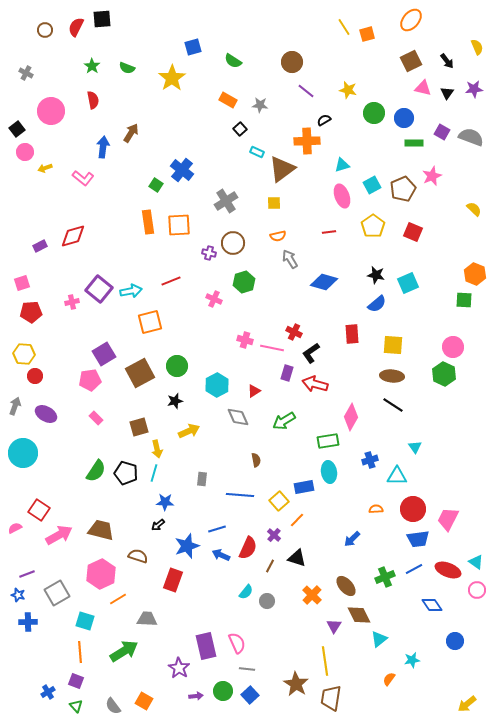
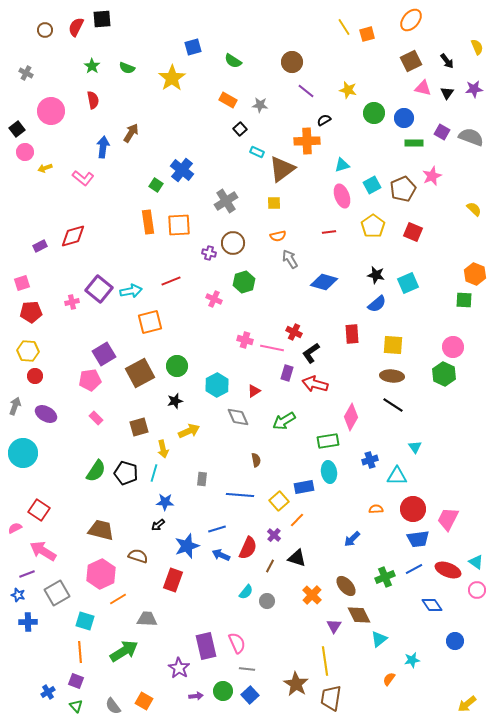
yellow hexagon at (24, 354): moved 4 px right, 3 px up
yellow arrow at (157, 449): moved 6 px right
pink arrow at (59, 535): moved 16 px left, 16 px down; rotated 120 degrees counterclockwise
